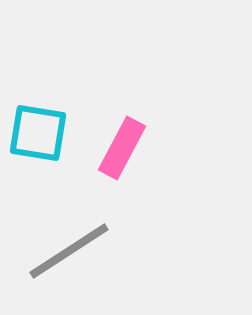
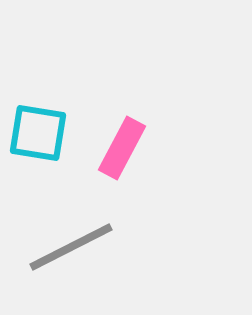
gray line: moved 2 px right, 4 px up; rotated 6 degrees clockwise
